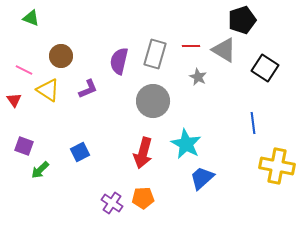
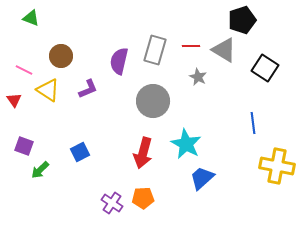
gray rectangle: moved 4 px up
